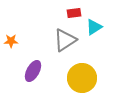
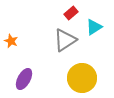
red rectangle: moved 3 px left; rotated 32 degrees counterclockwise
orange star: rotated 24 degrees clockwise
purple ellipse: moved 9 px left, 8 px down
